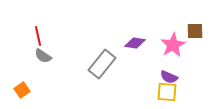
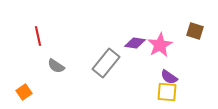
brown square: rotated 18 degrees clockwise
pink star: moved 13 px left
gray semicircle: moved 13 px right, 10 px down
gray rectangle: moved 4 px right, 1 px up
purple semicircle: rotated 12 degrees clockwise
orange square: moved 2 px right, 2 px down
